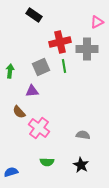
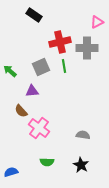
gray cross: moved 1 px up
green arrow: rotated 56 degrees counterclockwise
brown semicircle: moved 2 px right, 1 px up
